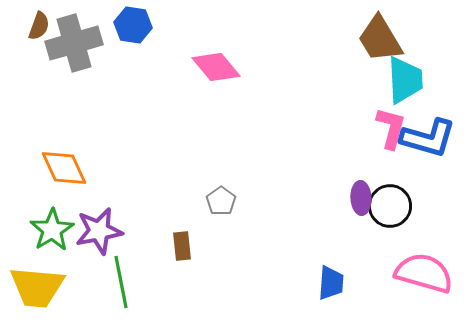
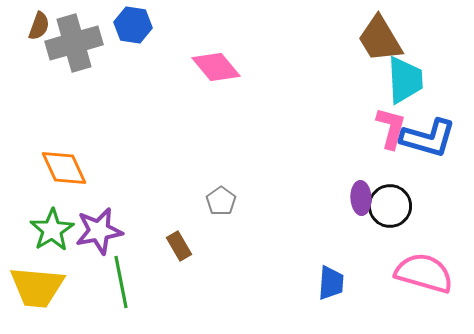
brown rectangle: moved 3 px left; rotated 24 degrees counterclockwise
